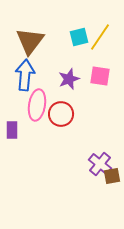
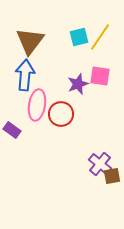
purple star: moved 9 px right, 5 px down
purple rectangle: rotated 54 degrees counterclockwise
